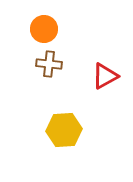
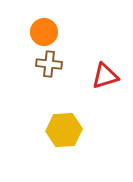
orange circle: moved 3 px down
red triangle: rotated 12 degrees clockwise
